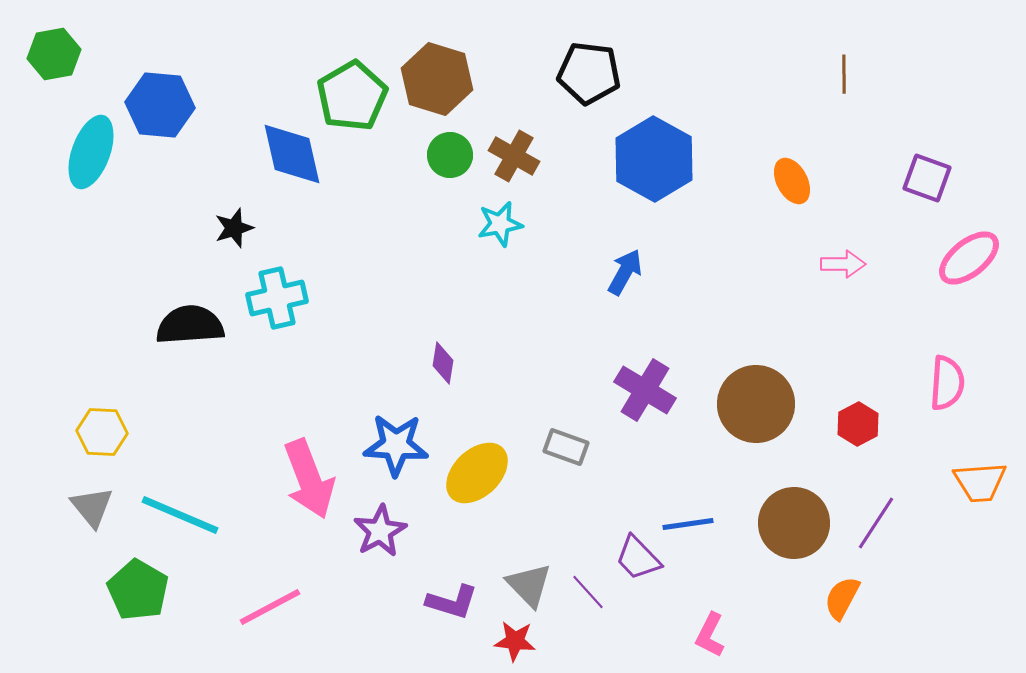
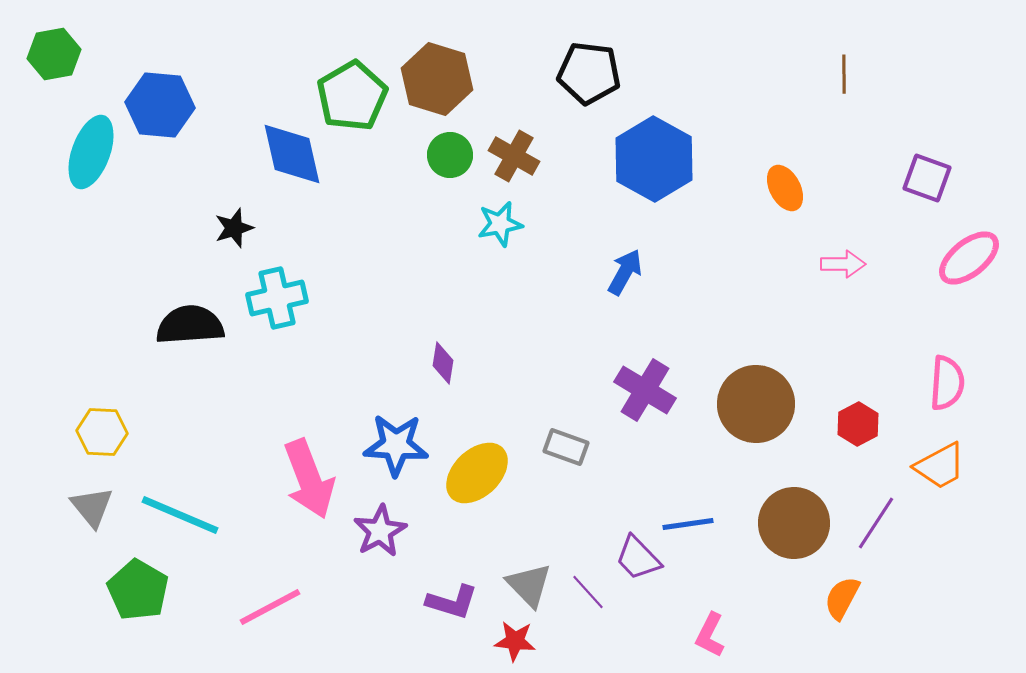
orange ellipse at (792, 181): moved 7 px left, 7 px down
orange trapezoid at (980, 482): moved 40 px left, 16 px up; rotated 24 degrees counterclockwise
